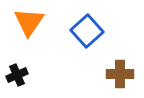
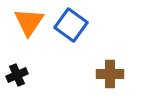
blue square: moved 16 px left, 6 px up; rotated 12 degrees counterclockwise
brown cross: moved 10 px left
